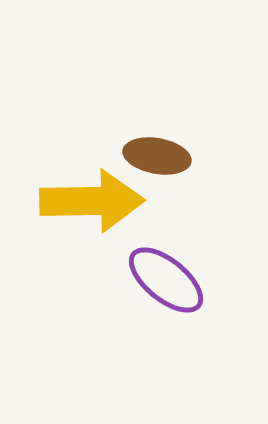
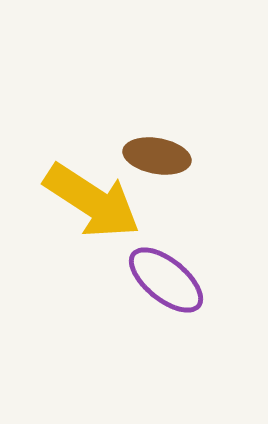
yellow arrow: rotated 34 degrees clockwise
